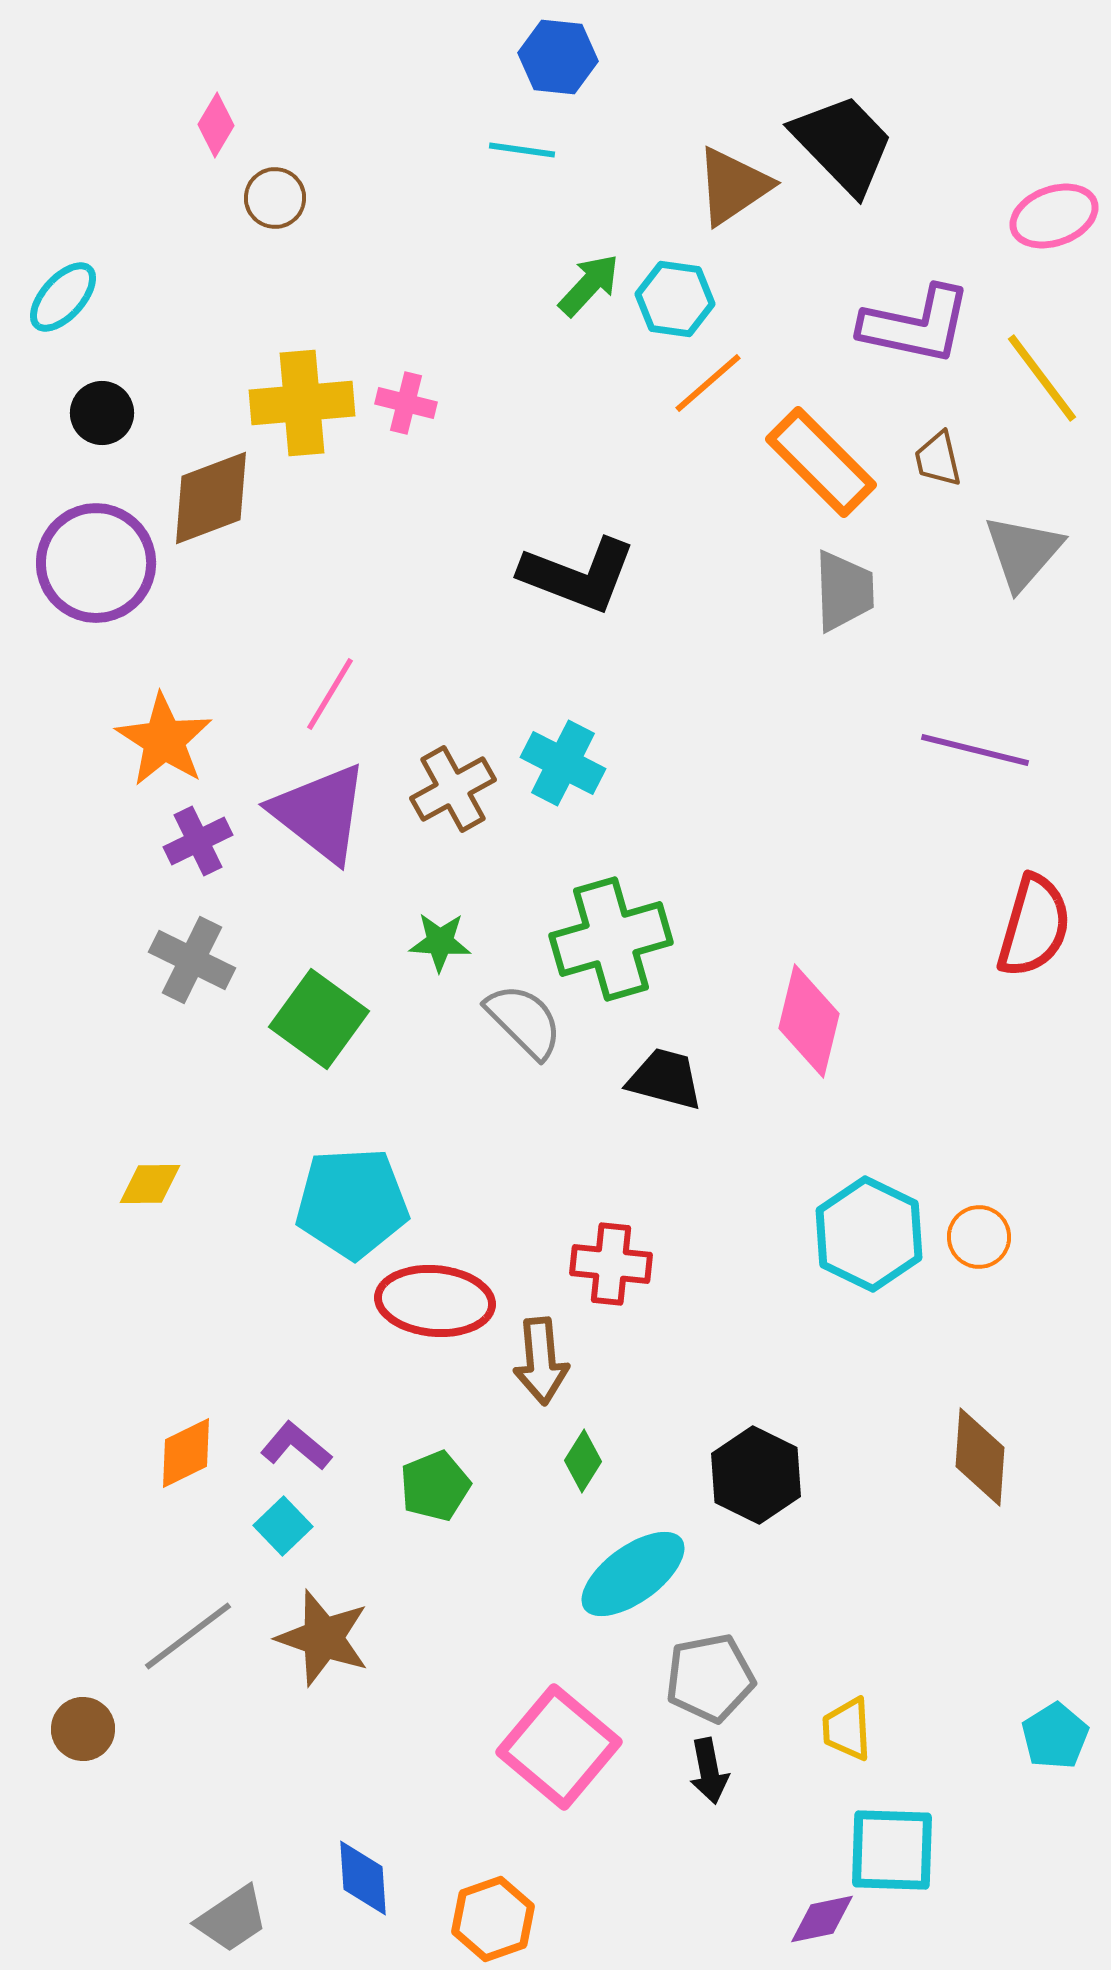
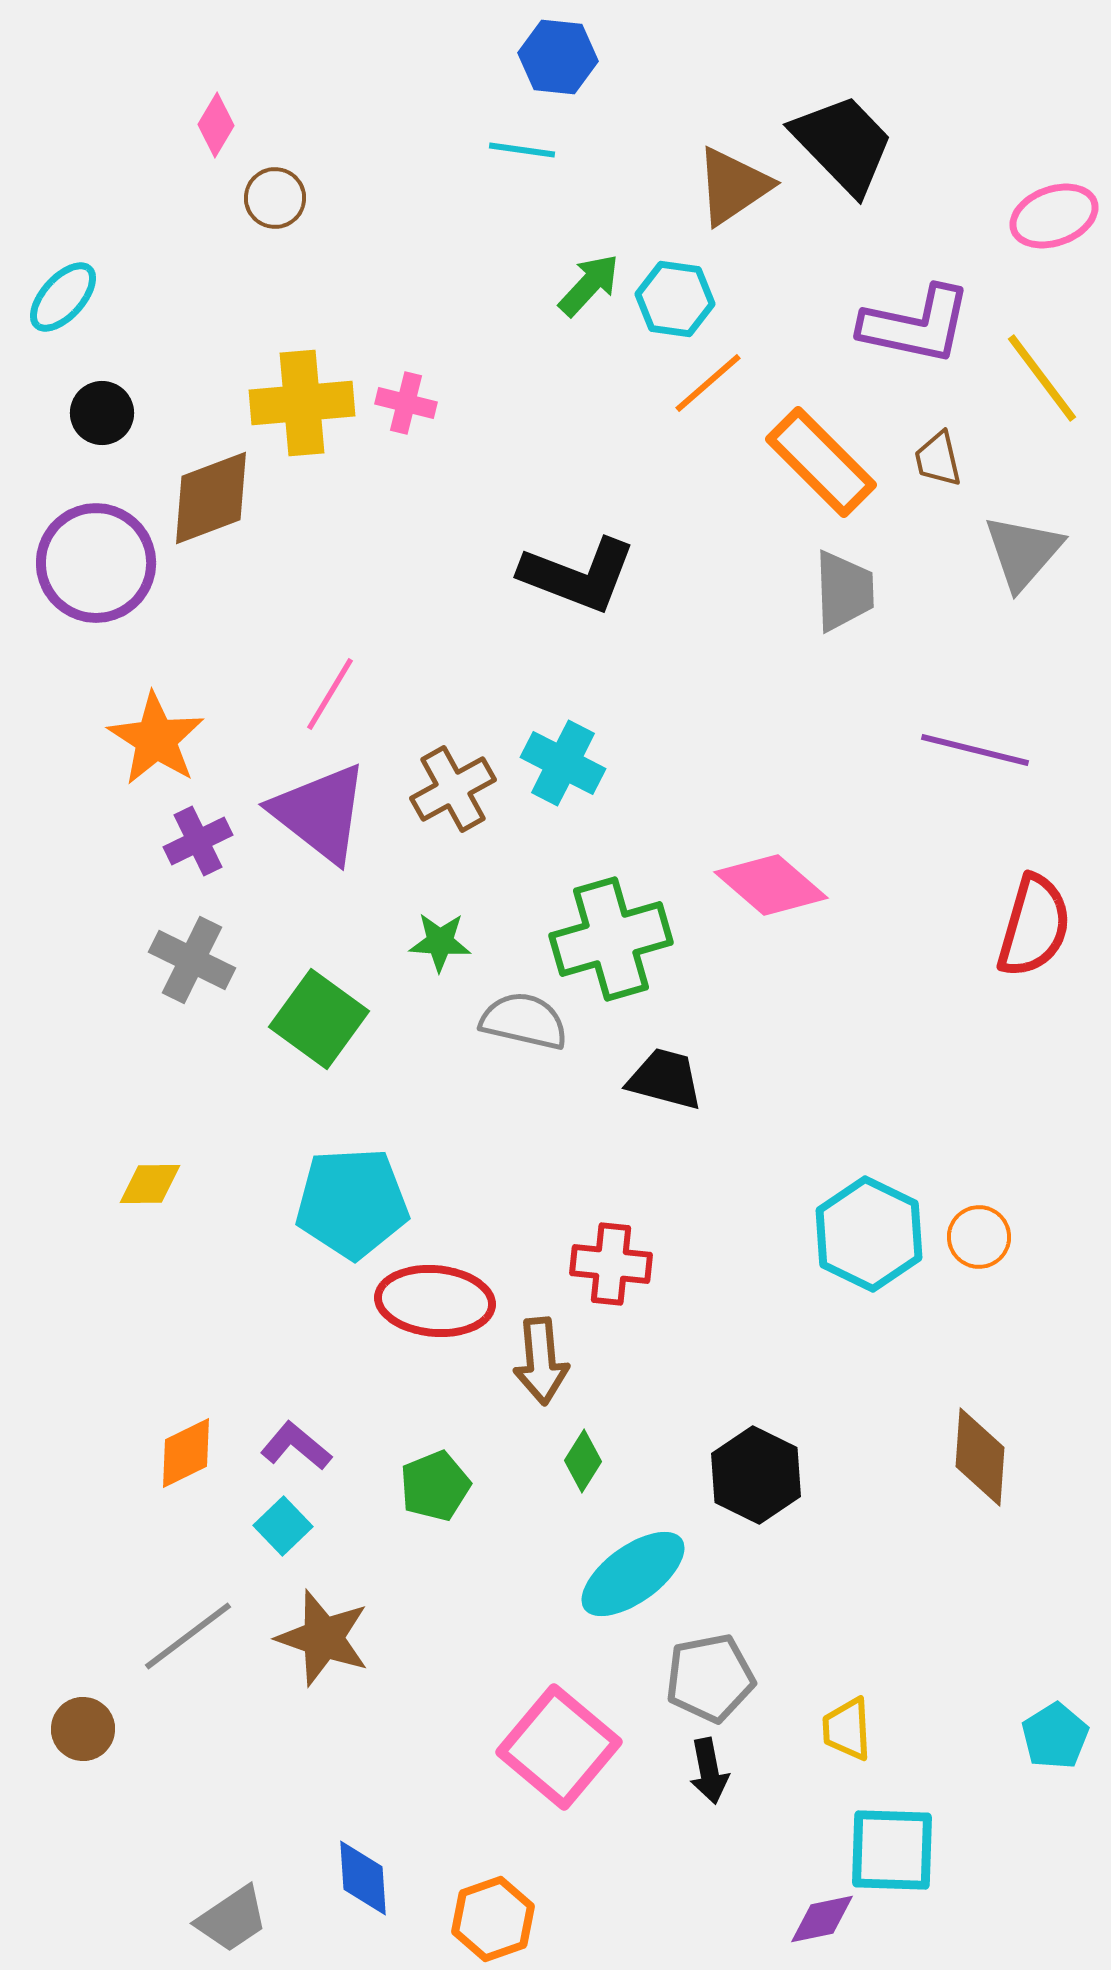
orange star at (164, 740): moved 8 px left, 1 px up
gray semicircle at (524, 1021): rotated 32 degrees counterclockwise
pink diamond at (809, 1021): moved 38 px left, 136 px up; rotated 63 degrees counterclockwise
